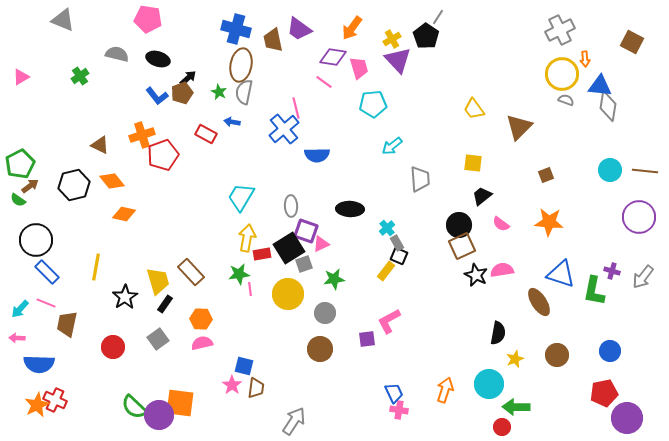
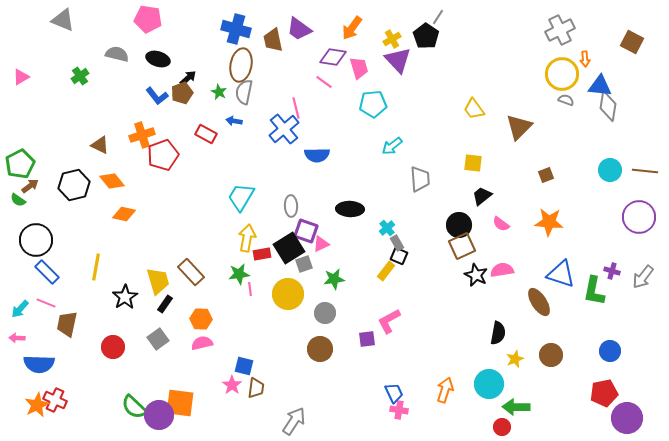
blue arrow at (232, 122): moved 2 px right, 1 px up
brown circle at (557, 355): moved 6 px left
